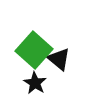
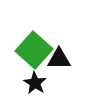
black triangle: rotated 40 degrees counterclockwise
